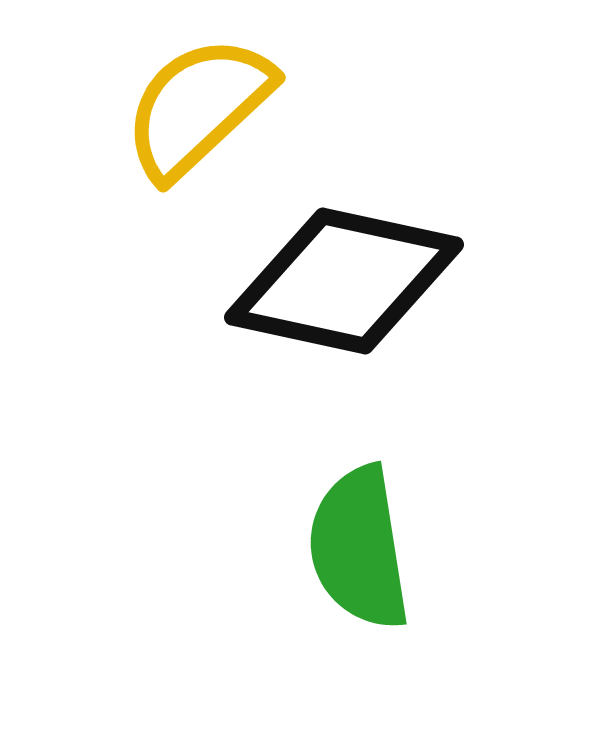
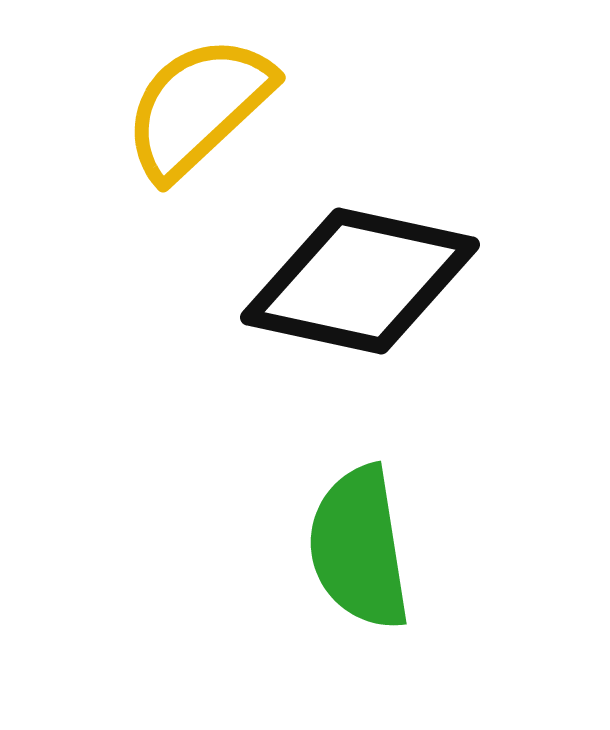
black diamond: moved 16 px right
